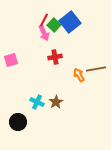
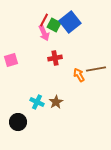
green square: rotated 16 degrees counterclockwise
red cross: moved 1 px down
